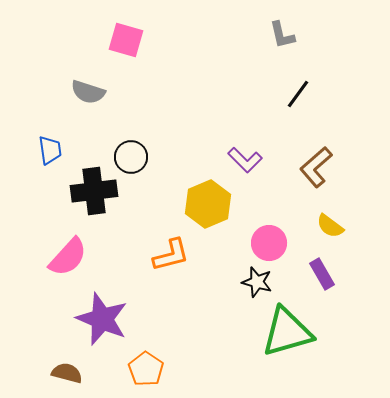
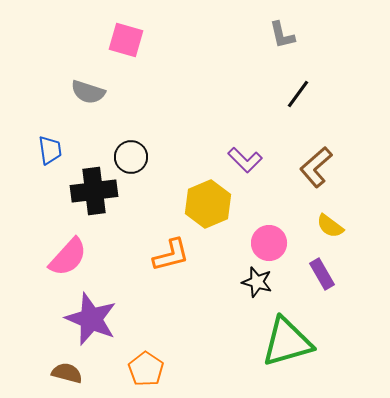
purple star: moved 11 px left
green triangle: moved 10 px down
